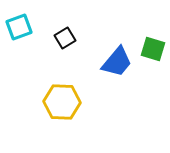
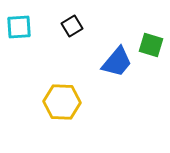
cyan square: rotated 16 degrees clockwise
black square: moved 7 px right, 12 px up
green square: moved 2 px left, 4 px up
